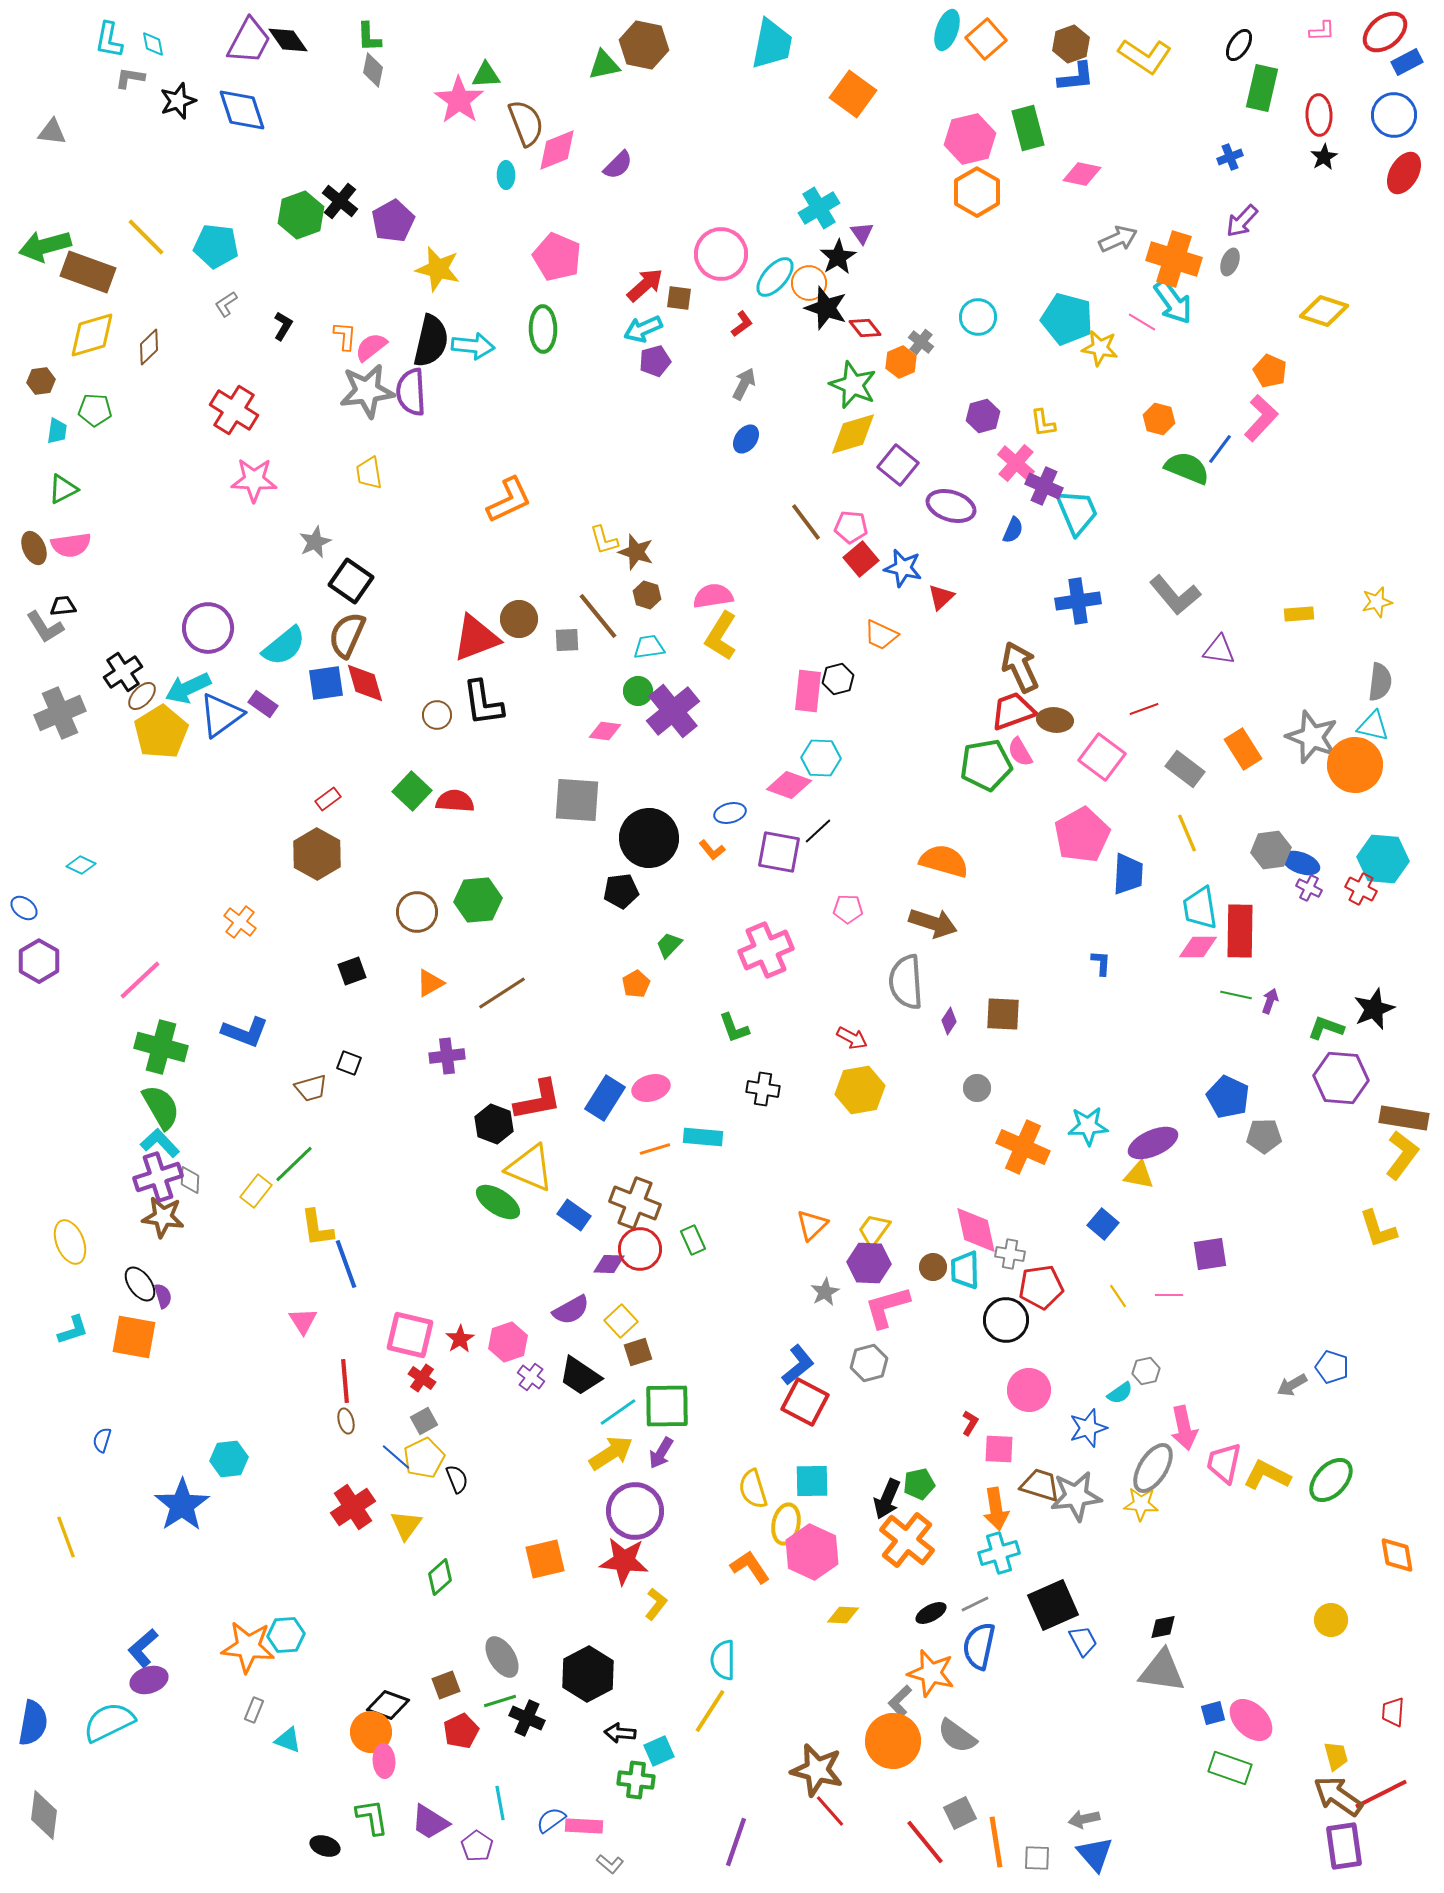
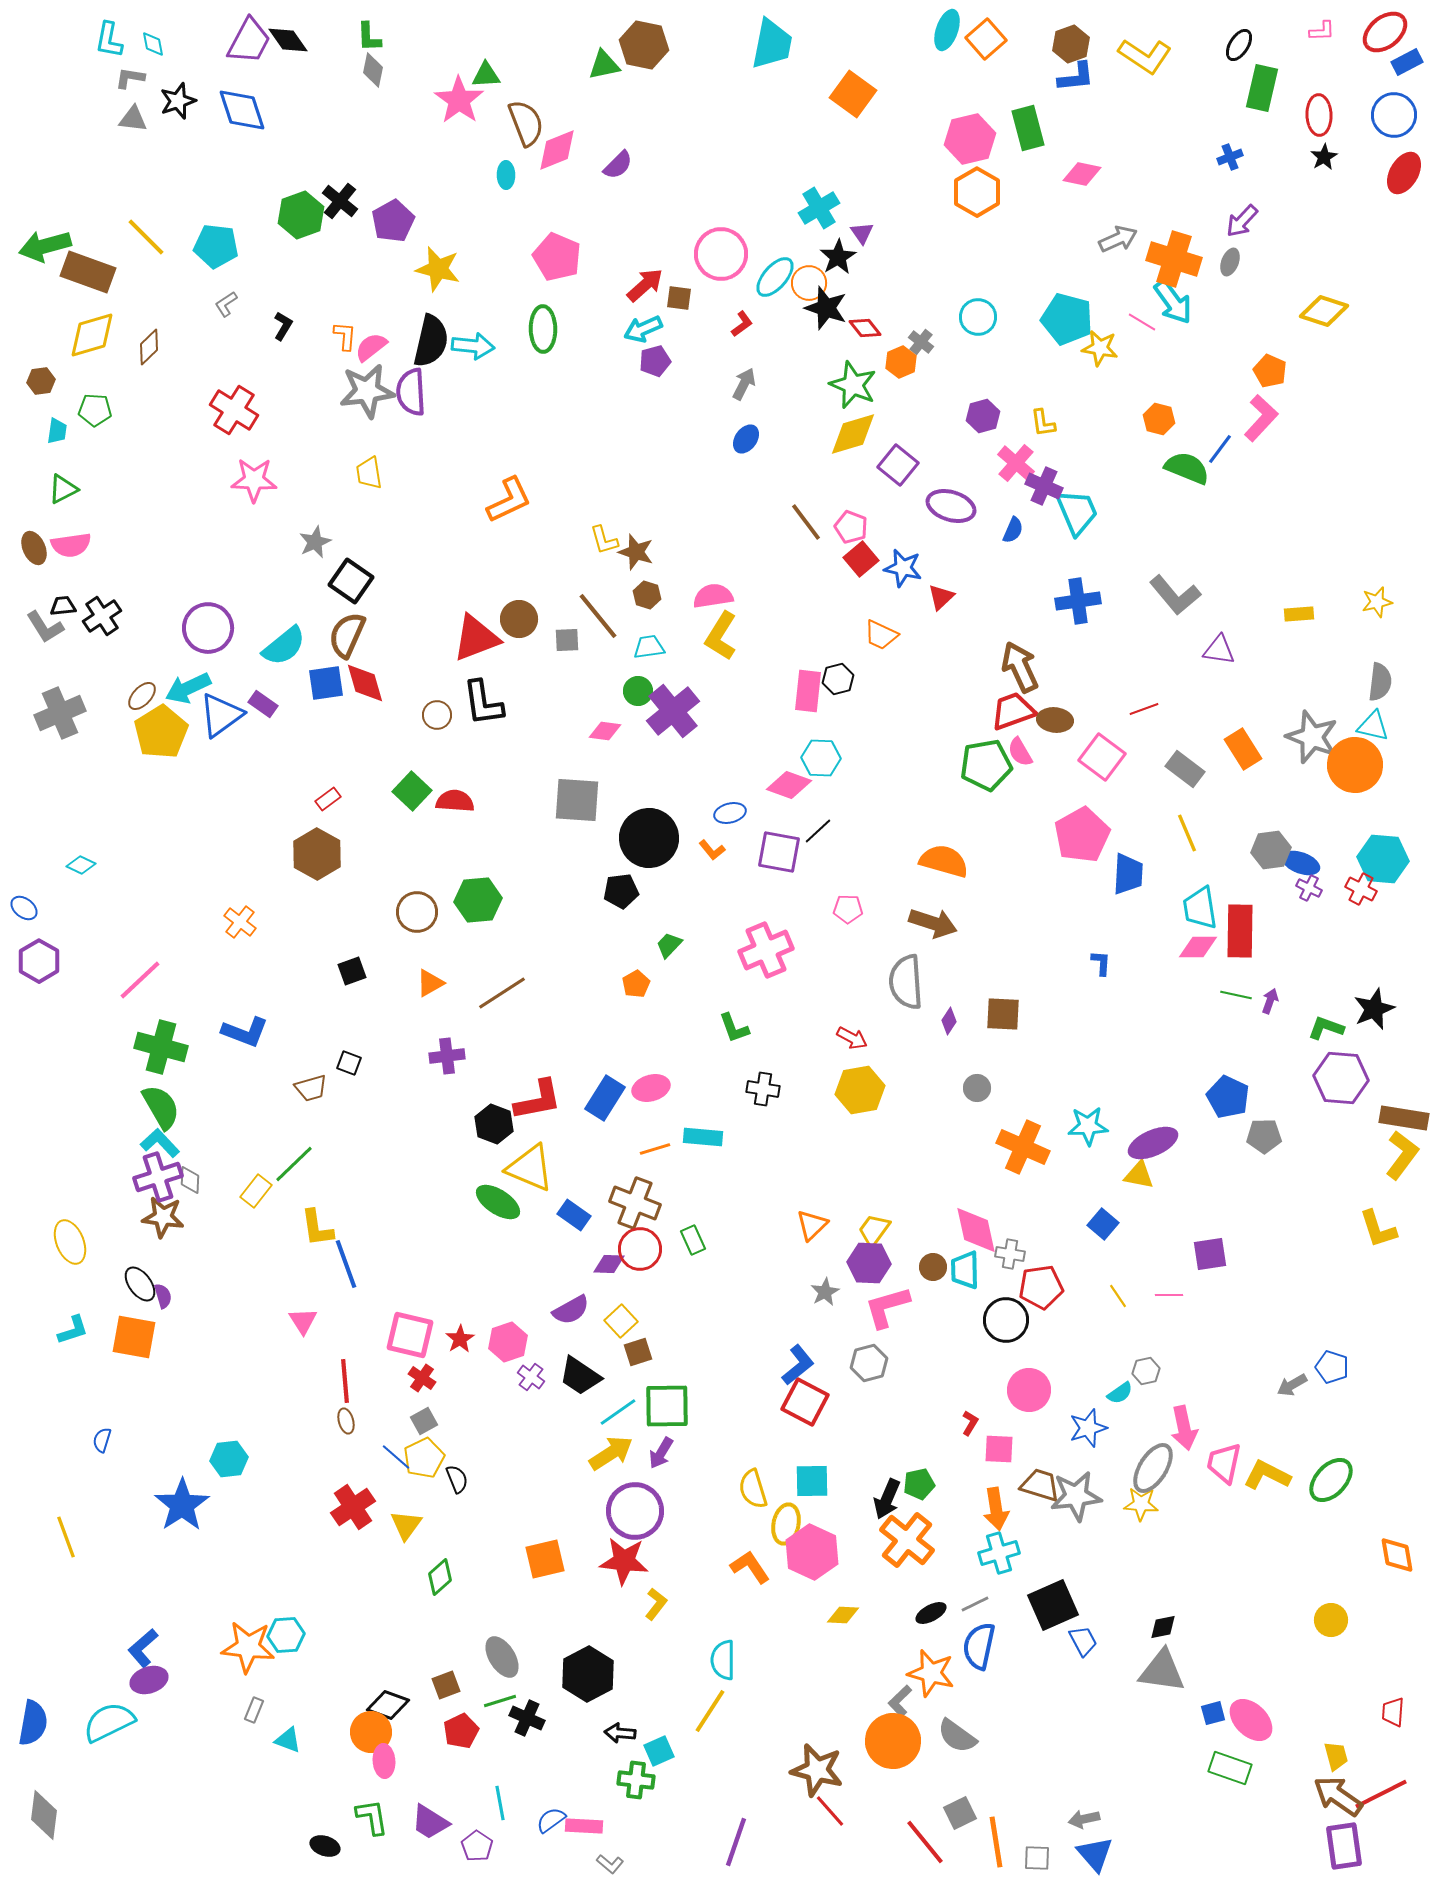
gray triangle at (52, 132): moved 81 px right, 13 px up
pink pentagon at (851, 527): rotated 16 degrees clockwise
black cross at (123, 672): moved 21 px left, 56 px up
